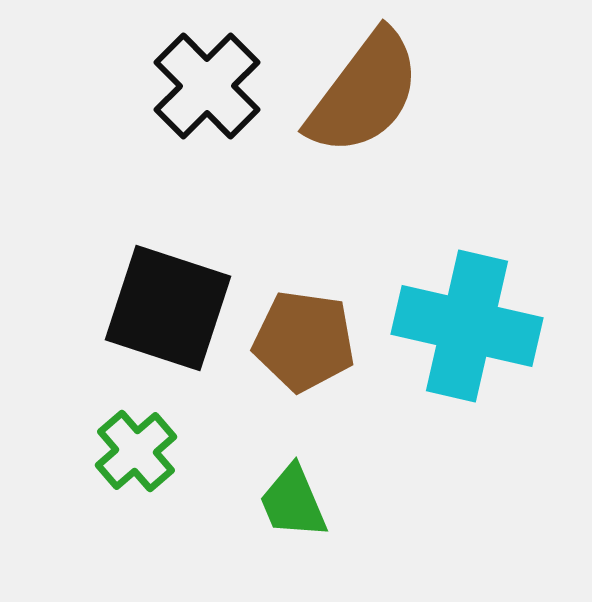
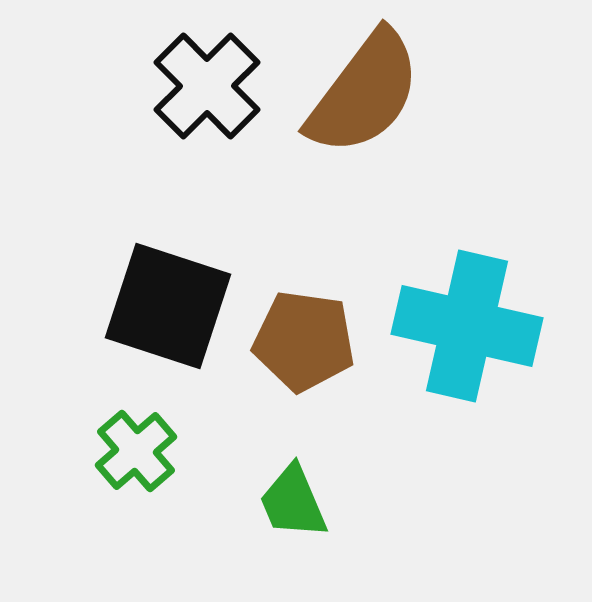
black square: moved 2 px up
